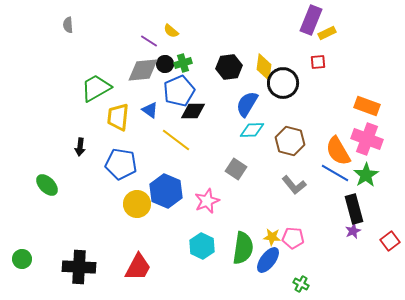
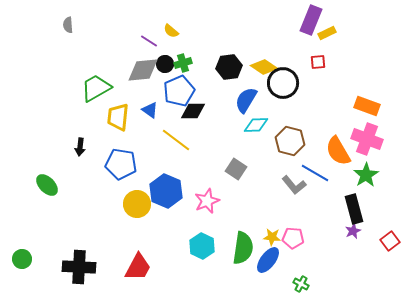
yellow diamond at (264, 67): rotated 64 degrees counterclockwise
blue semicircle at (247, 104): moved 1 px left, 4 px up
cyan diamond at (252, 130): moved 4 px right, 5 px up
blue line at (335, 173): moved 20 px left
